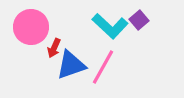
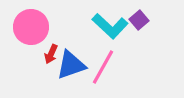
red arrow: moved 3 px left, 6 px down
